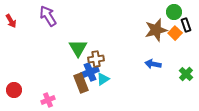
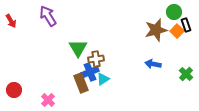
orange square: moved 2 px right, 2 px up
pink cross: rotated 24 degrees counterclockwise
